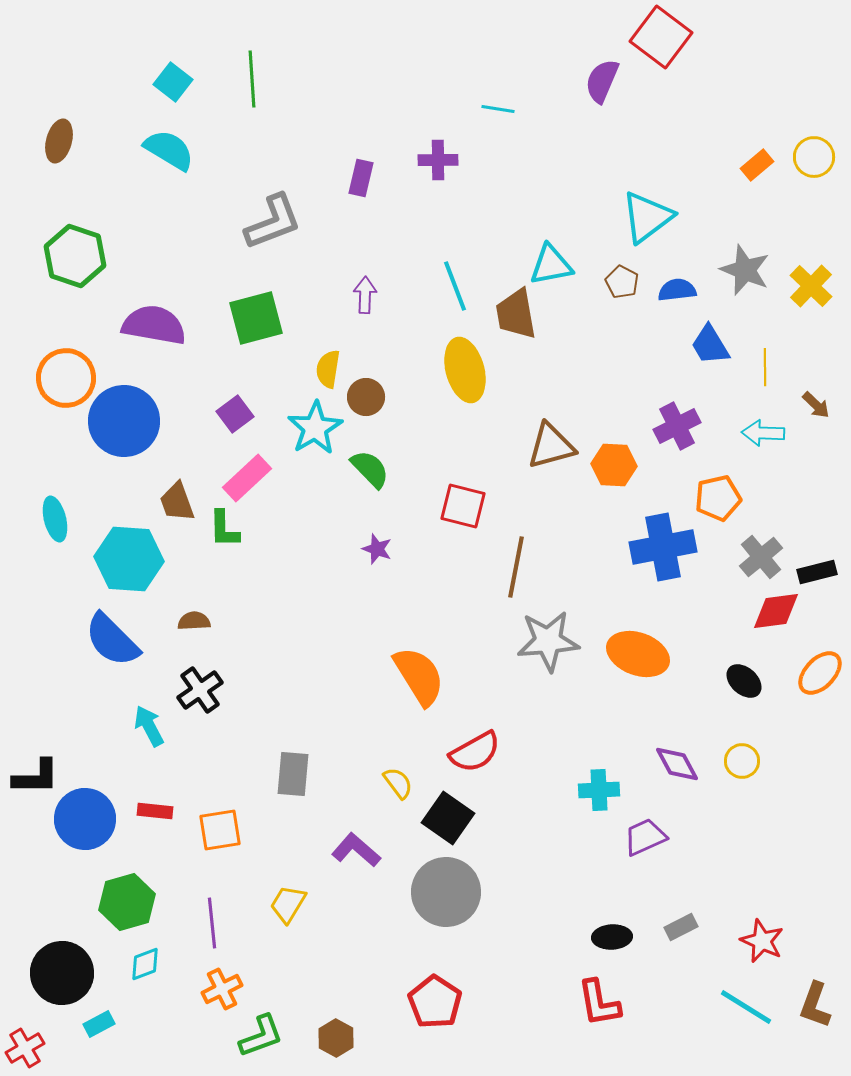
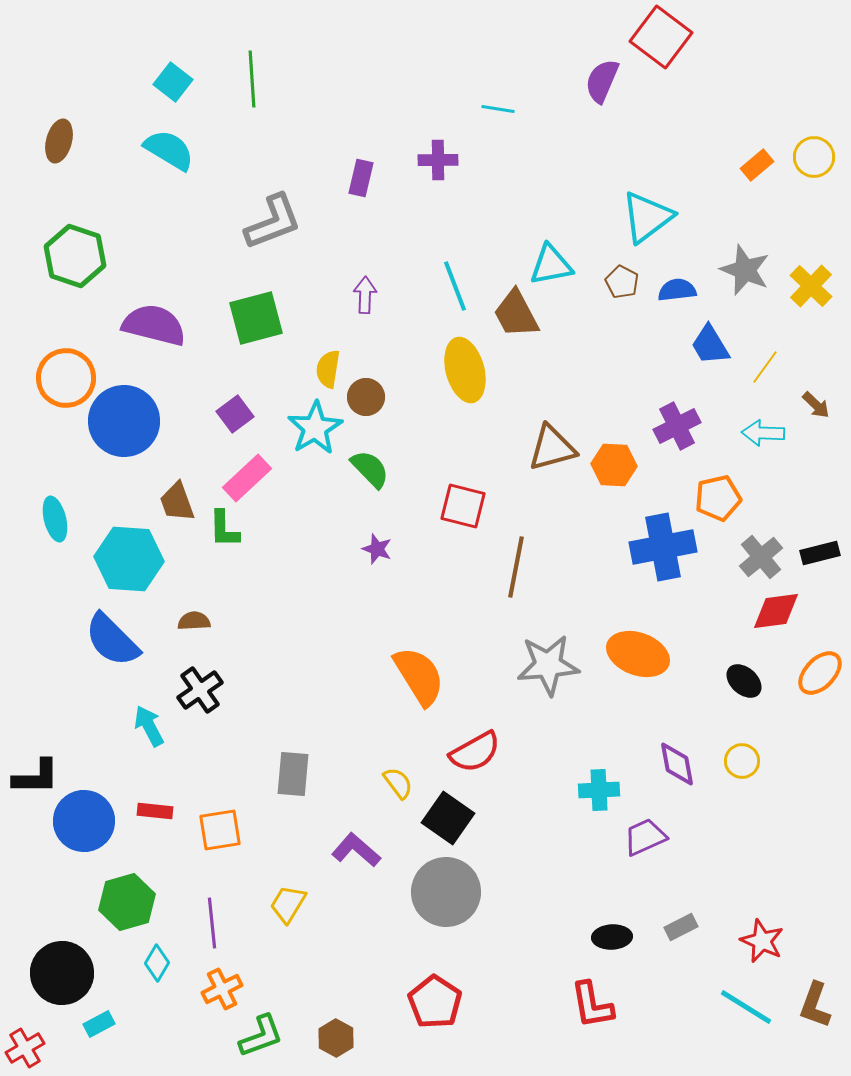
brown trapezoid at (516, 314): rotated 18 degrees counterclockwise
purple semicircle at (154, 325): rotated 4 degrees clockwise
yellow line at (765, 367): rotated 36 degrees clockwise
brown triangle at (551, 446): moved 1 px right, 2 px down
black rectangle at (817, 572): moved 3 px right, 19 px up
gray star at (548, 641): moved 24 px down
purple diamond at (677, 764): rotated 18 degrees clockwise
blue circle at (85, 819): moved 1 px left, 2 px down
cyan diamond at (145, 964): moved 12 px right, 1 px up; rotated 39 degrees counterclockwise
red L-shape at (599, 1003): moved 7 px left, 2 px down
